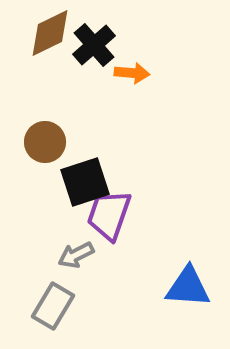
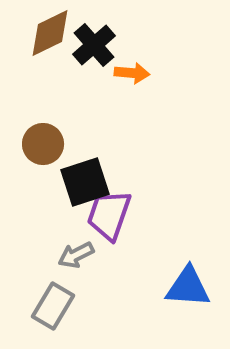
brown circle: moved 2 px left, 2 px down
